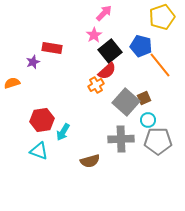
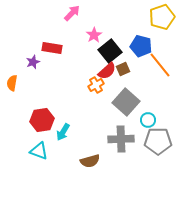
pink arrow: moved 32 px left
orange semicircle: rotated 63 degrees counterclockwise
brown square: moved 21 px left, 29 px up
